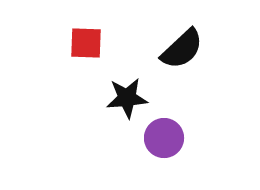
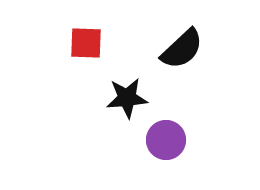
purple circle: moved 2 px right, 2 px down
